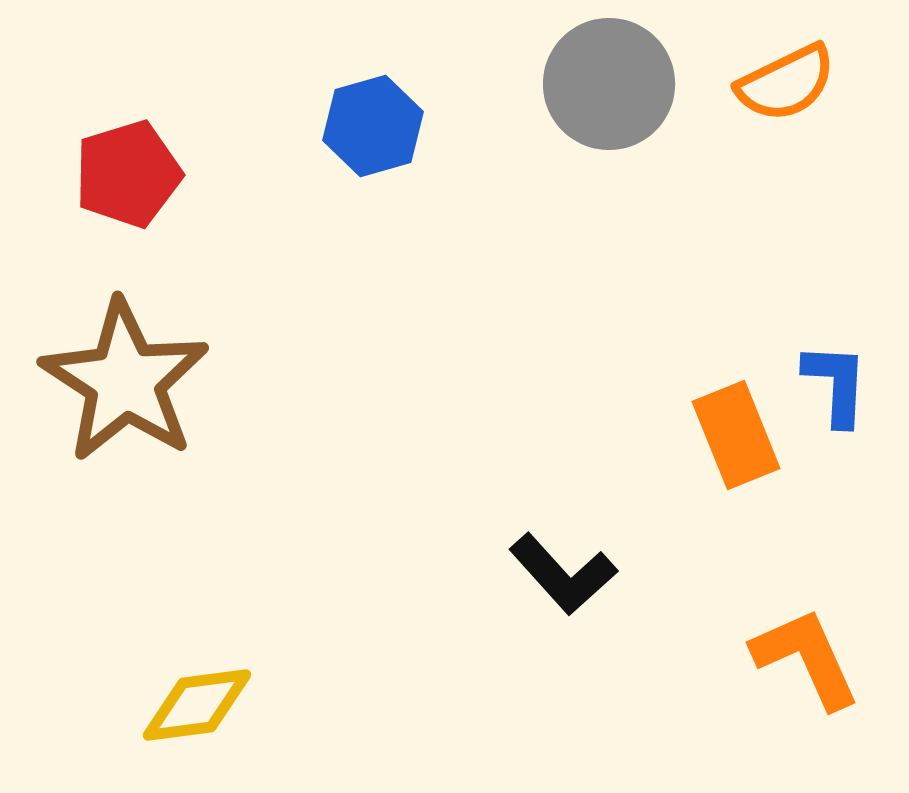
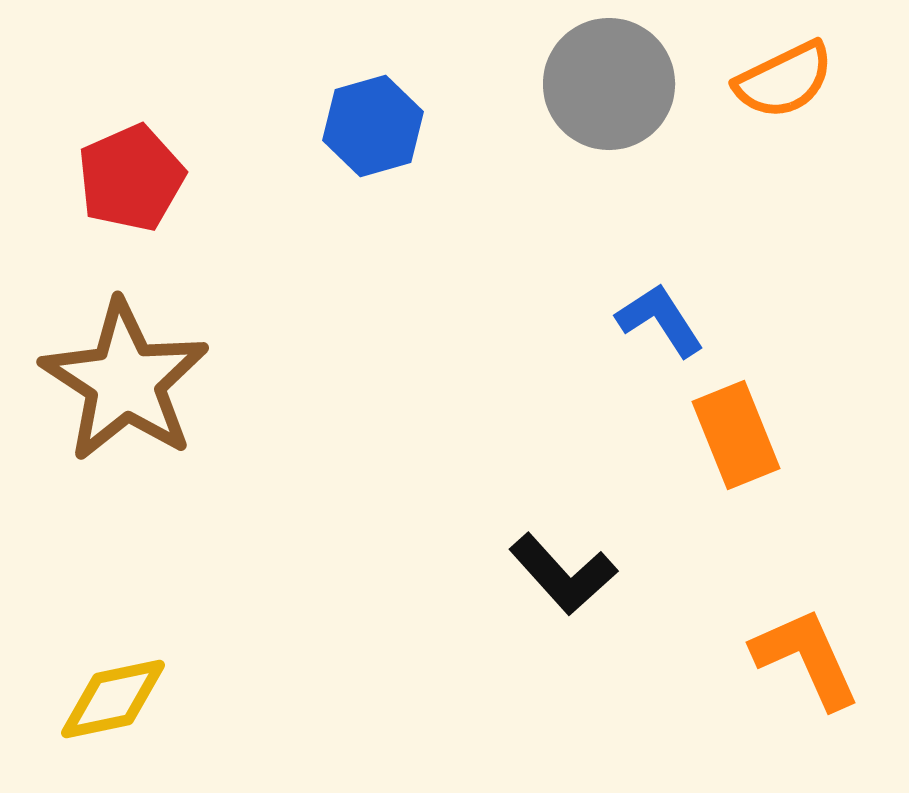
orange semicircle: moved 2 px left, 3 px up
red pentagon: moved 3 px right, 4 px down; rotated 7 degrees counterclockwise
blue L-shape: moved 176 px left, 64 px up; rotated 36 degrees counterclockwise
yellow diamond: moved 84 px left, 6 px up; rotated 4 degrees counterclockwise
